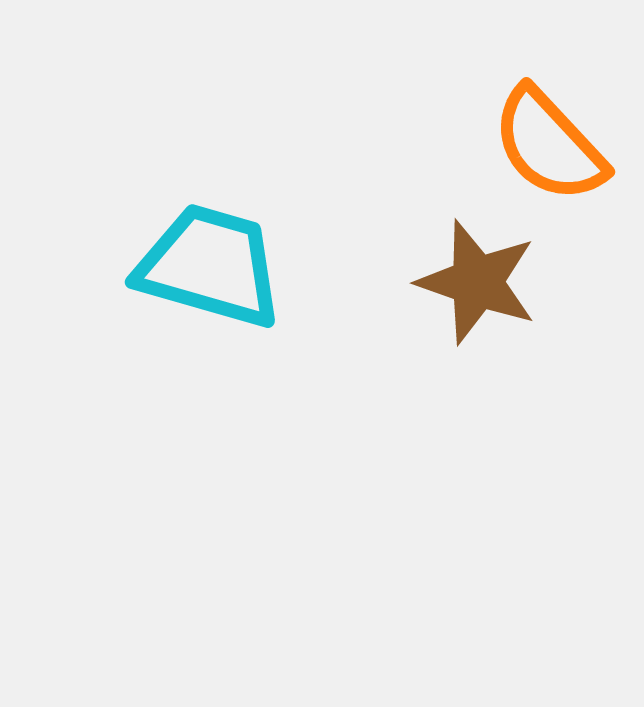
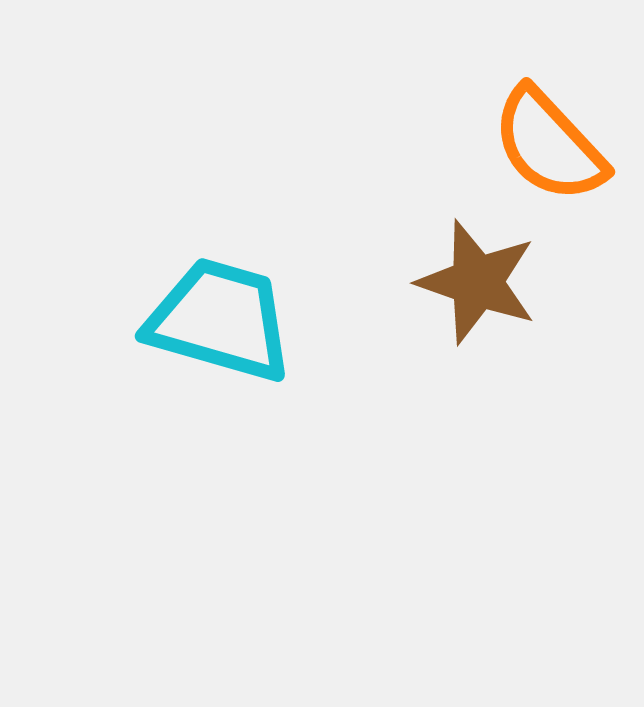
cyan trapezoid: moved 10 px right, 54 px down
